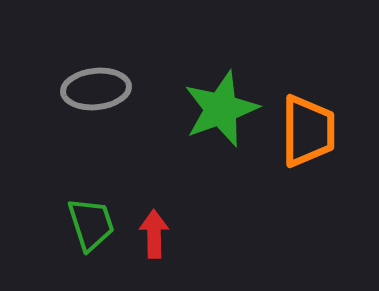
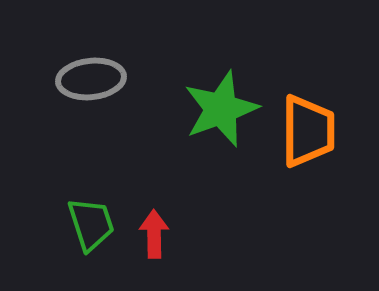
gray ellipse: moved 5 px left, 10 px up
